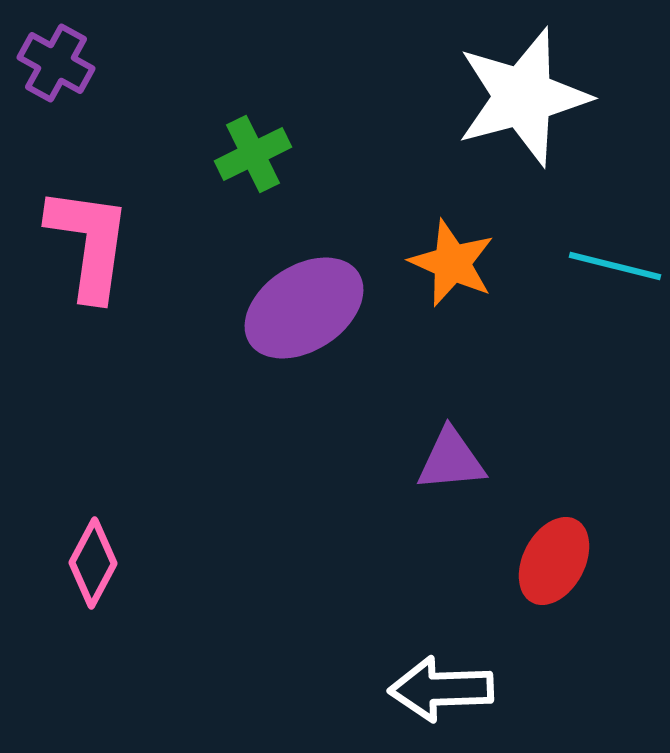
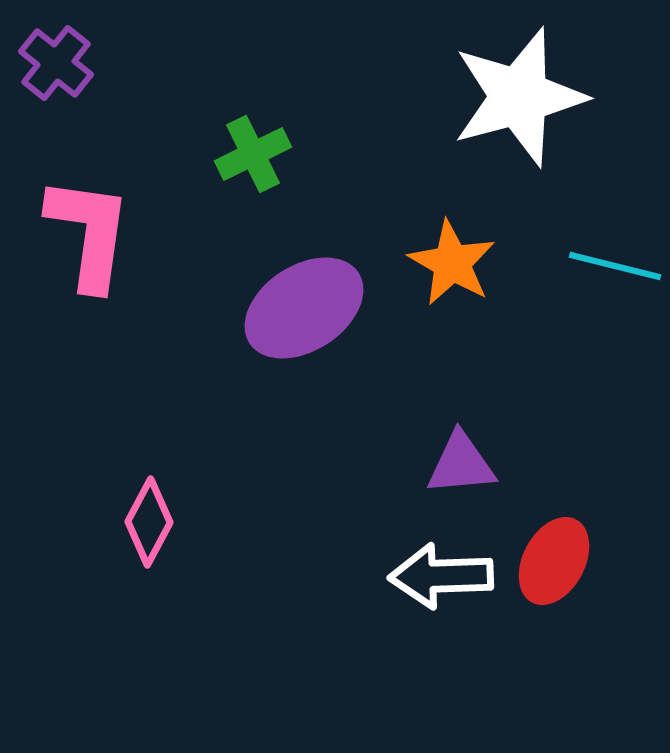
purple cross: rotated 10 degrees clockwise
white star: moved 4 px left
pink L-shape: moved 10 px up
orange star: rotated 6 degrees clockwise
purple triangle: moved 10 px right, 4 px down
pink diamond: moved 56 px right, 41 px up
white arrow: moved 113 px up
